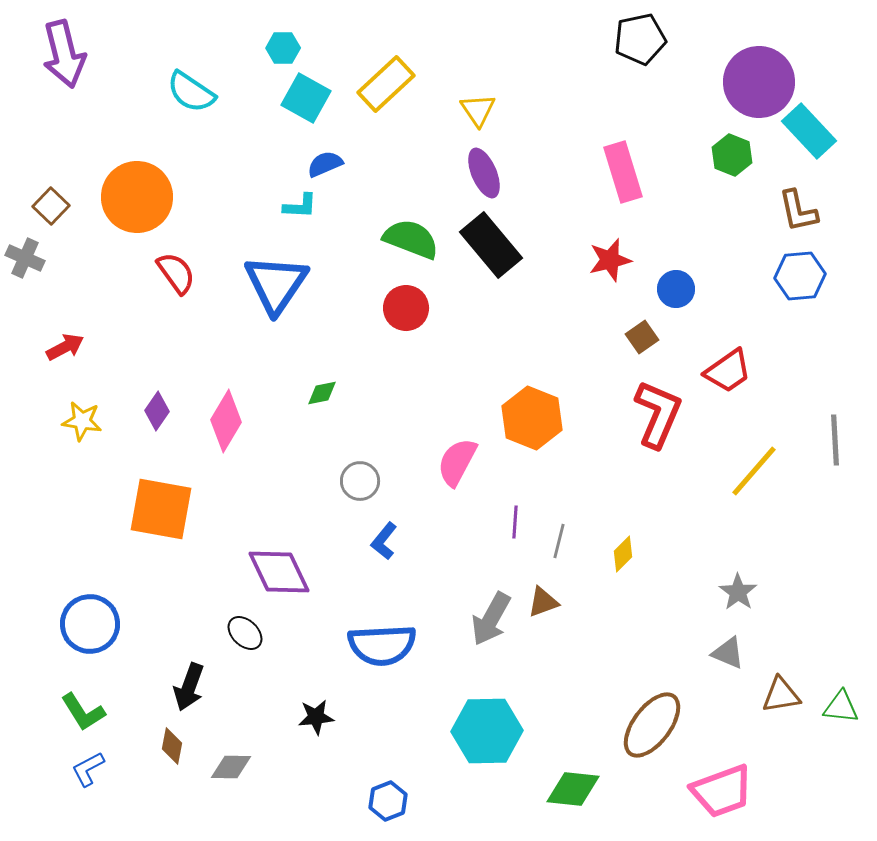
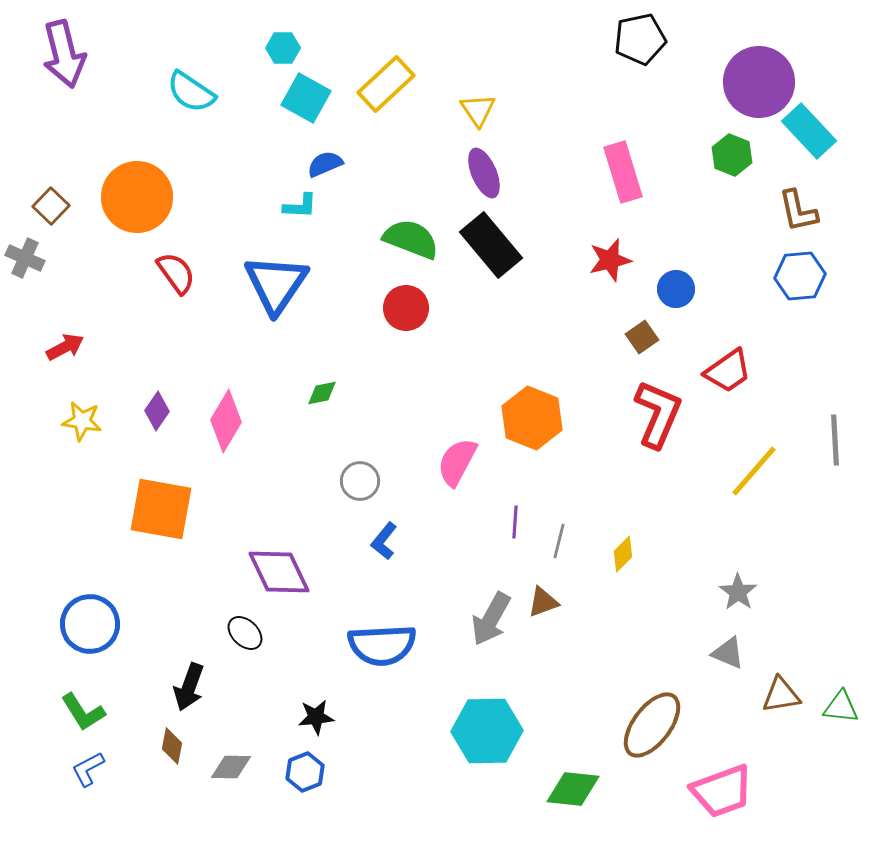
blue hexagon at (388, 801): moved 83 px left, 29 px up
